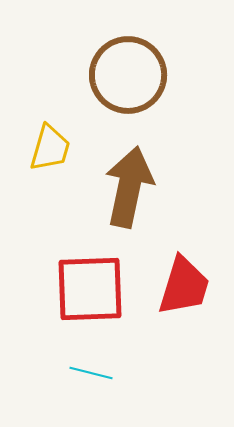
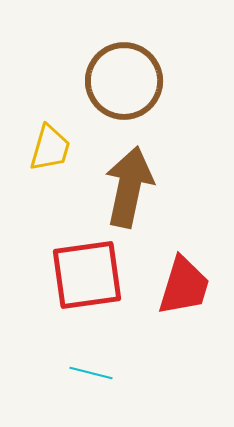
brown circle: moved 4 px left, 6 px down
red square: moved 3 px left, 14 px up; rotated 6 degrees counterclockwise
